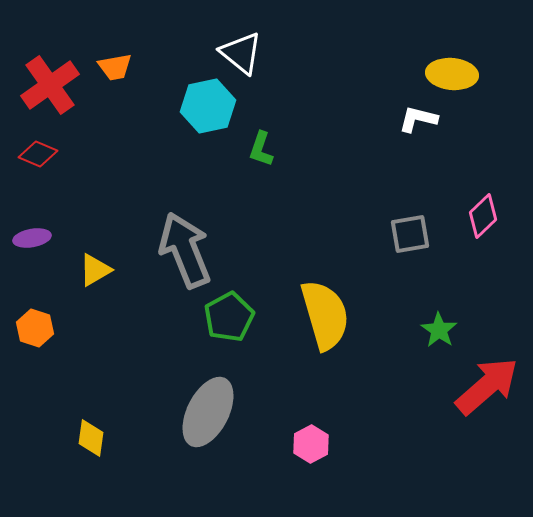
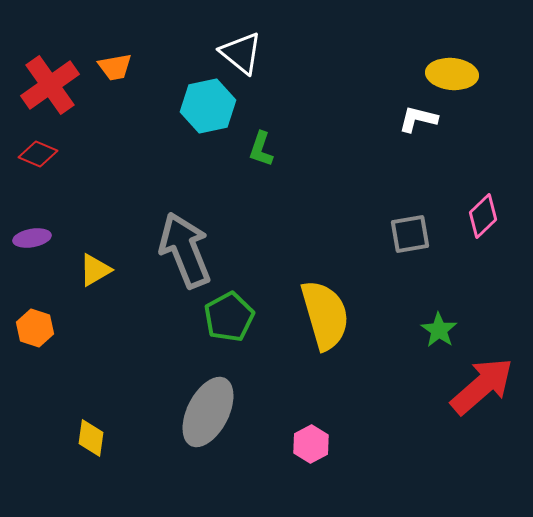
red arrow: moved 5 px left
